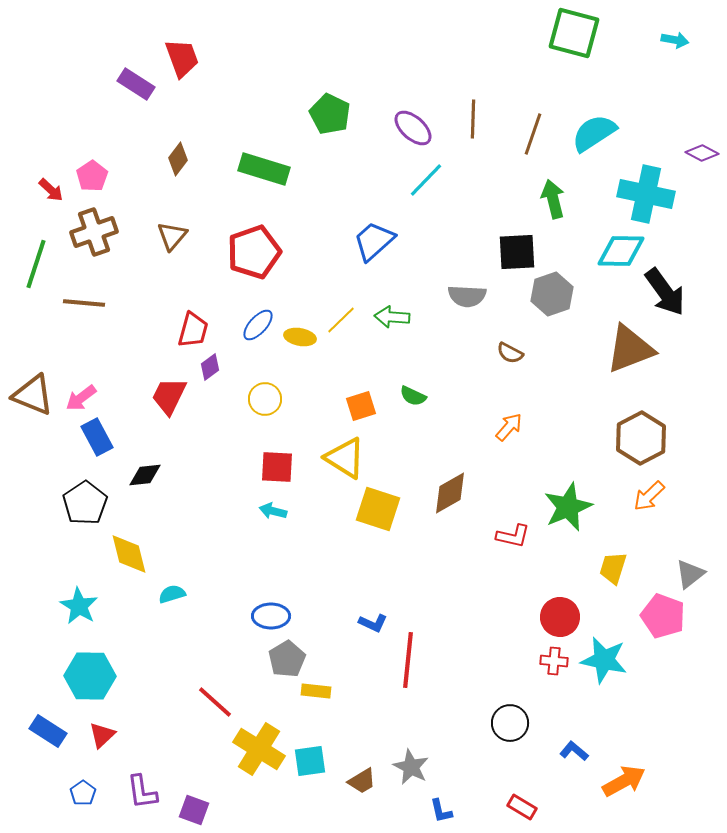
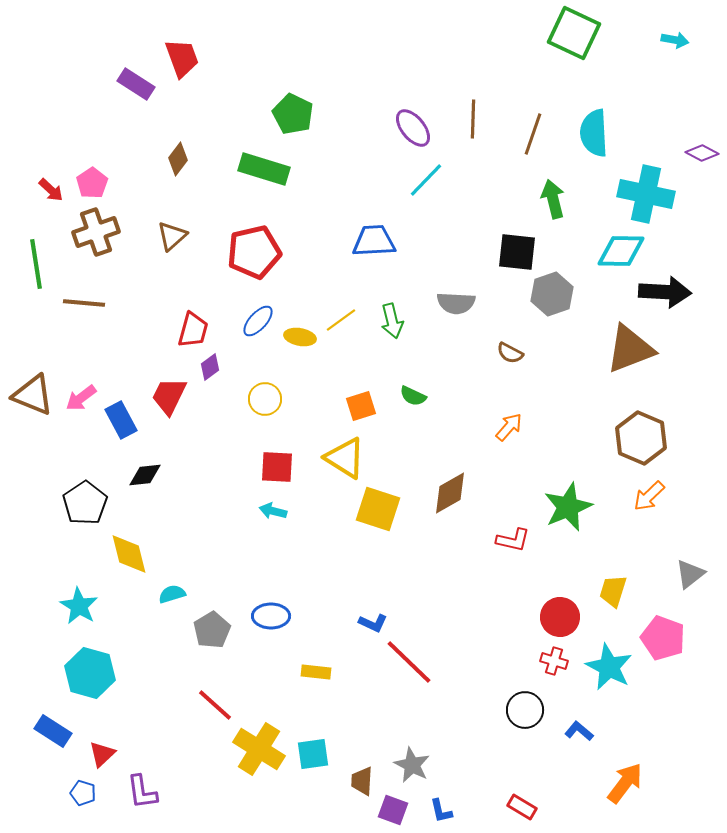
green square at (574, 33): rotated 10 degrees clockwise
green pentagon at (330, 114): moved 37 px left
purple ellipse at (413, 128): rotated 9 degrees clockwise
cyan semicircle at (594, 133): rotated 60 degrees counterclockwise
pink pentagon at (92, 176): moved 7 px down
brown cross at (94, 232): moved 2 px right
brown triangle at (172, 236): rotated 8 degrees clockwise
blue trapezoid at (374, 241): rotated 39 degrees clockwise
red pentagon at (254, 252): rotated 6 degrees clockwise
black square at (517, 252): rotated 9 degrees clockwise
green line at (36, 264): rotated 27 degrees counterclockwise
black arrow at (665, 292): rotated 51 degrees counterclockwise
gray semicircle at (467, 296): moved 11 px left, 7 px down
green arrow at (392, 317): moved 4 px down; rotated 108 degrees counterclockwise
yellow line at (341, 320): rotated 8 degrees clockwise
blue ellipse at (258, 325): moved 4 px up
blue rectangle at (97, 437): moved 24 px right, 17 px up
brown hexagon at (641, 438): rotated 9 degrees counterclockwise
red L-shape at (513, 536): moved 4 px down
yellow trapezoid at (613, 568): moved 23 px down
pink pentagon at (663, 616): moved 22 px down
gray pentagon at (287, 659): moved 75 px left, 29 px up
red line at (408, 660): moved 1 px right, 2 px down; rotated 52 degrees counterclockwise
cyan star at (604, 660): moved 5 px right, 7 px down; rotated 15 degrees clockwise
red cross at (554, 661): rotated 12 degrees clockwise
cyan hexagon at (90, 676): moved 3 px up; rotated 15 degrees clockwise
yellow rectangle at (316, 691): moved 19 px up
red line at (215, 702): moved 3 px down
black circle at (510, 723): moved 15 px right, 13 px up
blue rectangle at (48, 731): moved 5 px right
red triangle at (102, 735): moved 19 px down
blue L-shape at (574, 751): moved 5 px right, 20 px up
cyan square at (310, 761): moved 3 px right, 7 px up
gray star at (411, 767): moved 1 px right, 2 px up
brown trapezoid at (362, 781): rotated 124 degrees clockwise
orange arrow at (624, 781): moved 1 px right, 2 px down; rotated 24 degrees counterclockwise
blue pentagon at (83, 793): rotated 20 degrees counterclockwise
purple square at (194, 810): moved 199 px right
